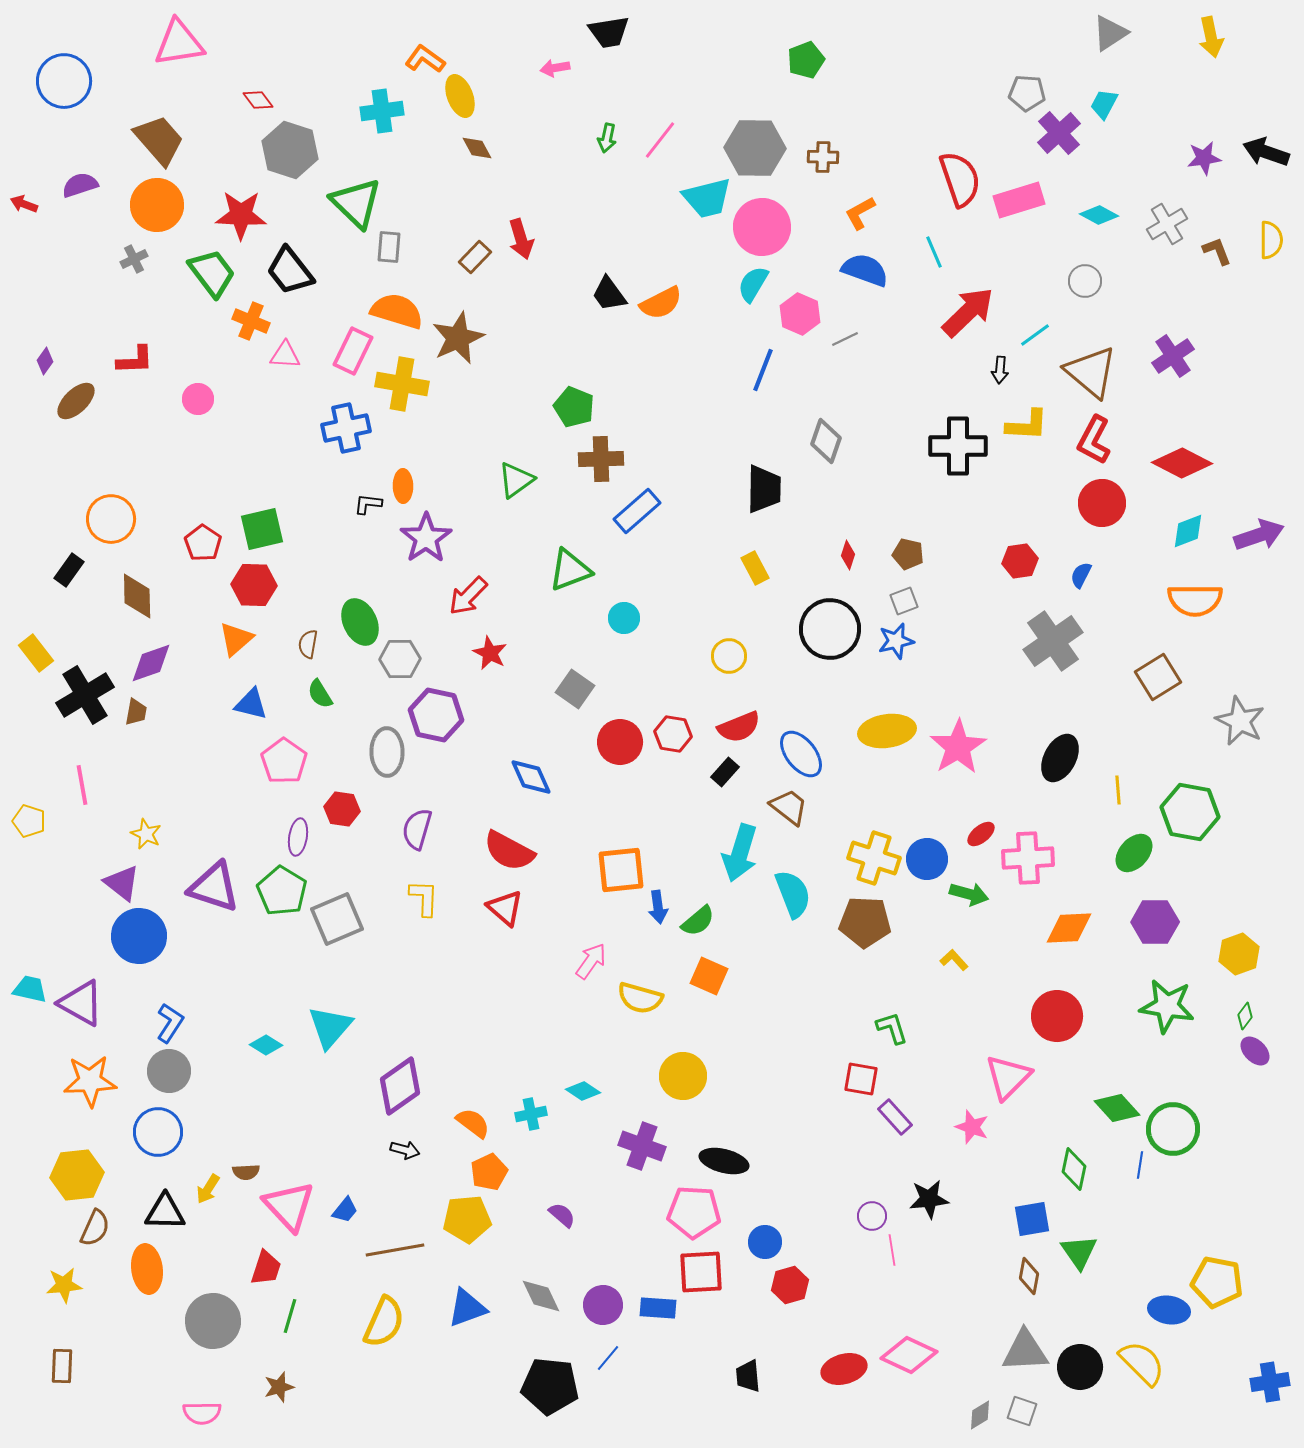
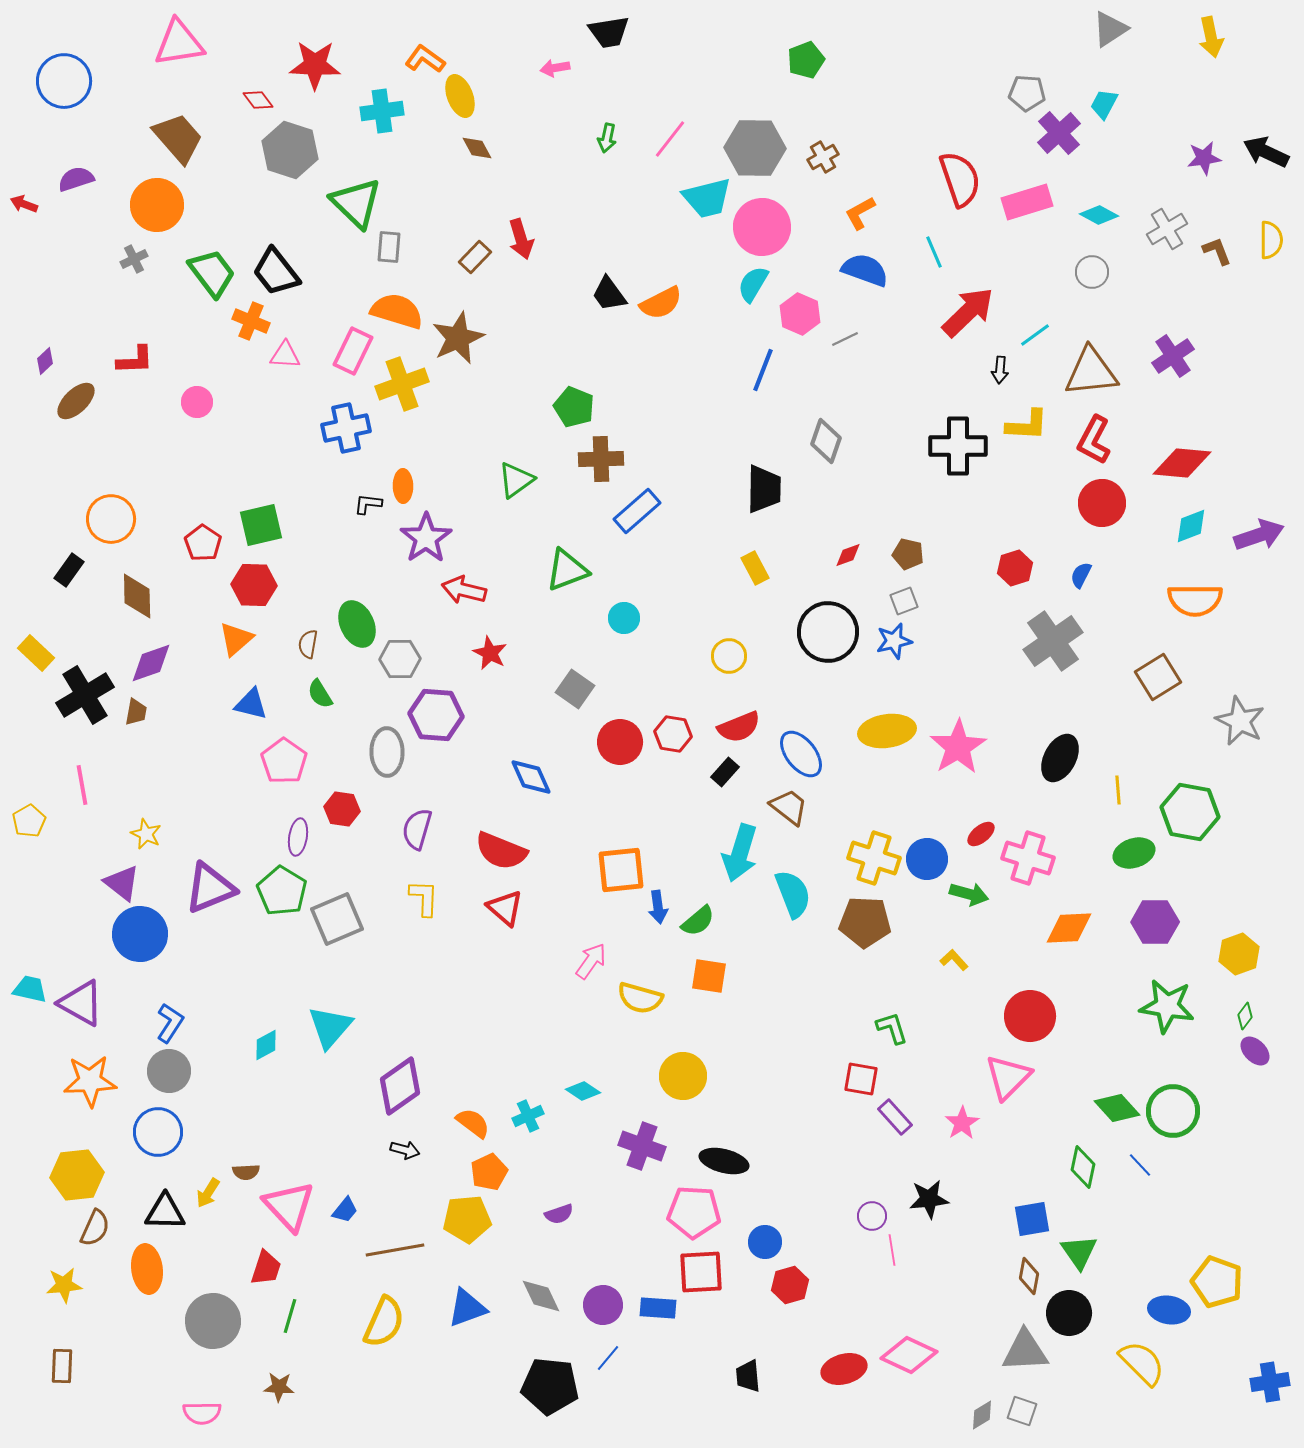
gray triangle at (1110, 33): moved 4 px up
brown trapezoid at (159, 140): moved 19 px right, 2 px up
pink line at (660, 140): moved 10 px right, 1 px up
black arrow at (1266, 152): rotated 6 degrees clockwise
brown cross at (823, 157): rotated 32 degrees counterclockwise
purple semicircle at (80, 185): moved 4 px left, 6 px up
pink rectangle at (1019, 200): moved 8 px right, 2 px down
red star at (241, 215): moved 74 px right, 150 px up
gray cross at (1167, 224): moved 5 px down
black trapezoid at (290, 271): moved 14 px left, 1 px down
gray circle at (1085, 281): moved 7 px right, 9 px up
purple diamond at (45, 361): rotated 12 degrees clockwise
brown triangle at (1091, 372): rotated 46 degrees counterclockwise
yellow cross at (402, 384): rotated 30 degrees counterclockwise
pink circle at (198, 399): moved 1 px left, 3 px down
red diamond at (1182, 463): rotated 22 degrees counterclockwise
green square at (262, 529): moved 1 px left, 4 px up
cyan diamond at (1188, 531): moved 3 px right, 5 px up
red diamond at (848, 555): rotated 52 degrees clockwise
red hexagon at (1020, 561): moved 5 px left, 7 px down; rotated 8 degrees counterclockwise
green triangle at (570, 570): moved 3 px left
red arrow at (468, 596): moved 4 px left, 6 px up; rotated 60 degrees clockwise
green ellipse at (360, 622): moved 3 px left, 2 px down
black circle at (830, 629): moved 2 px left, 3 px down
blue star at (896, 641): moved 2 px left
yellow rectangle at (36, 653): rotated 9 degrees counterclockwise
purple hexagon at (436, 715): rotated 8 degrees counterclockwise
yellow pentagon at (29, 821): rotated 24 degrees clockwise
red semicircle at (509, 851): moved 8 px left; rotated 6 degrees counterclockwise
green ellipse at (1134, 853): rotated 30 degrees clockwise
pink cross at (1028, 858): rotated 21 degrees clockwise
purple triangle at (214, 887): moved 4 px left, 1 px down; rotated 40 degrees counterclockwise
blue circle at (139, 936): moved 1 px right, 2 px up
orange square at (709, 976): rotated 15 degrees counterclockwise
red circle at (1057, 1016): moved 27 px left
cyan diamond at (266, 1045): rotated 60 degrees counterclockwise
cyan cross at (531, 1114): moved 3 px left, 2 px down; rotated 12 degrees counterclockwise
pink star at (972, 1127): moved 10 px left, 4 px up; rotated 20 degrees clockwise
green circle at (1173, 1129): moved 18 px up
blue line at (1140, 1165): rotated 52 degrees counterclockwise
green diamond at (1074, 1169): moved 9 px right, 2 px up
yellow arrow at (208, 1189): moved 4 px down
purple semicircle at (562, 1215): moved 3 px left, 1 px up; rotated 120 degrees clockwise
yellow pentagon at (1217, 1282): rotated 9 degrees clockwise
black circle at (1080, 1367): moved 11 px left, 54 px up
brown star at (279, 1387): rotated 20 degrees clockwise
gray diamond at (980, 1415): moved 2 px right
